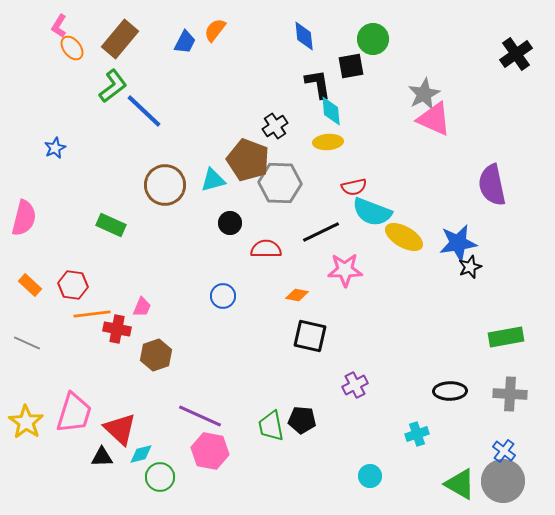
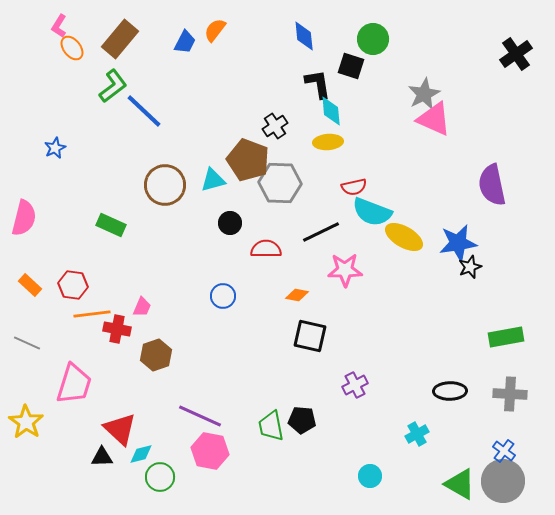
black square at (351, 66): rotated 28 degrees clockwise
pink trapezoid at (74, 413): moved 29 px up
cyan cross at (417, 434): rotated 10 degrees counterclockwise
